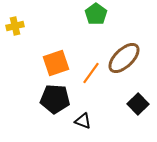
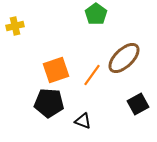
orange square: moved 7 px down
orange line: moved 1 px right, 2 px down
black pentagon: moved 6 px left, 4 px down
black square: rotated 15 degrees clockwise
